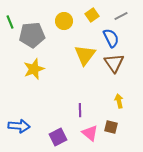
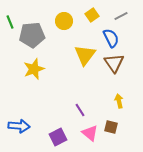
purple line: rotated 32 degrees counterclockwise
